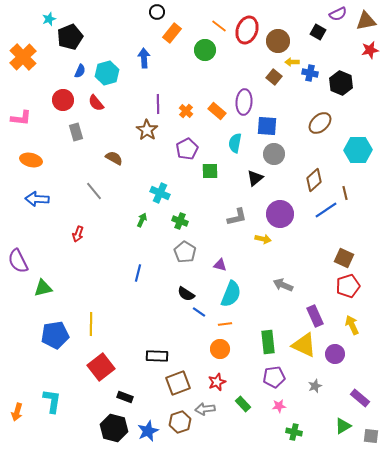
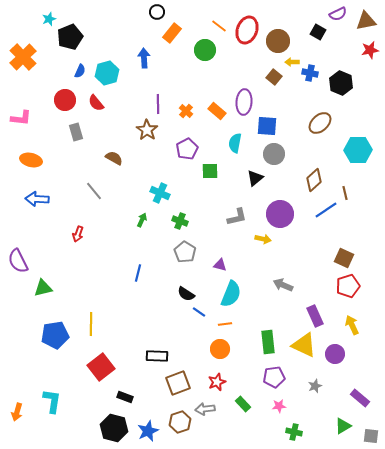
red circle at (63, 100): moved 2 px right
